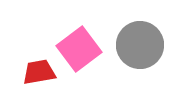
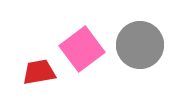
pink square: moved 3 px right
